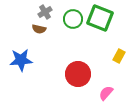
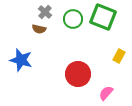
gray cross: rotated 16 degrees counterclockwise
green square: moved 3 px right, 1 px up
blue star: rotated 20 degrees clockwise
